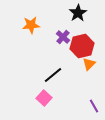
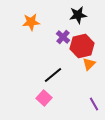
black star: moved 2 px down; rotated 24 degrees clockwise
orange star: moved 3 px up
purple line: moved 2 px up
